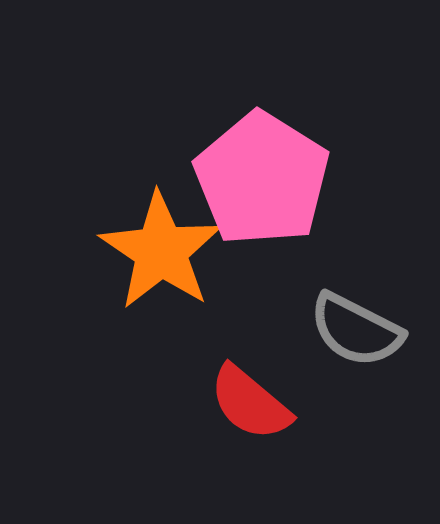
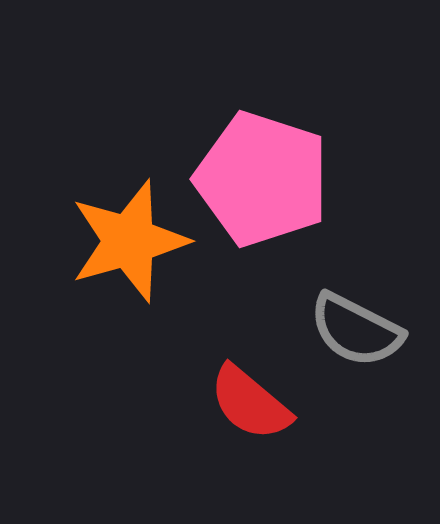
pink pentagon: rotated 14 degrees counterclockwise
orange star: moved 32 px left, 10 px up; rotated 22 degrees clockwise
